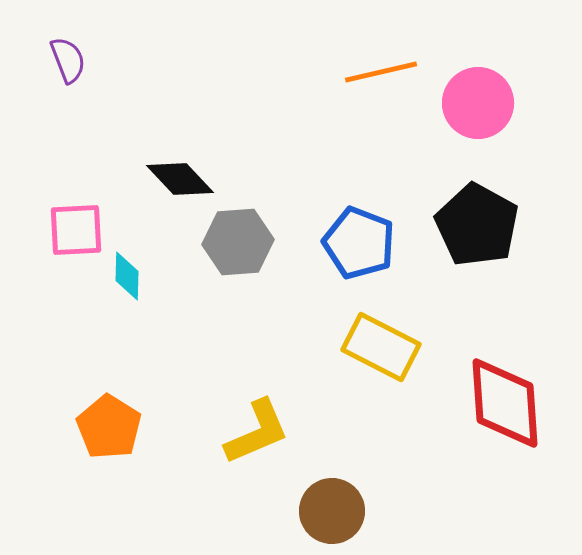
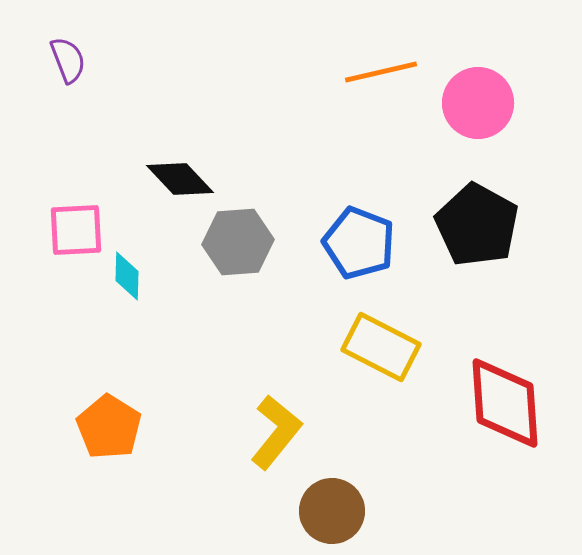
yellow L-shape: moved 19 px right; rotated 28 degrees counterclockwise
